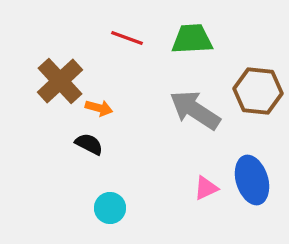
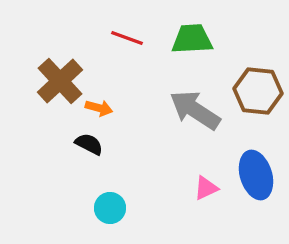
blue ellipse: moved 4 px right, 5 px up
